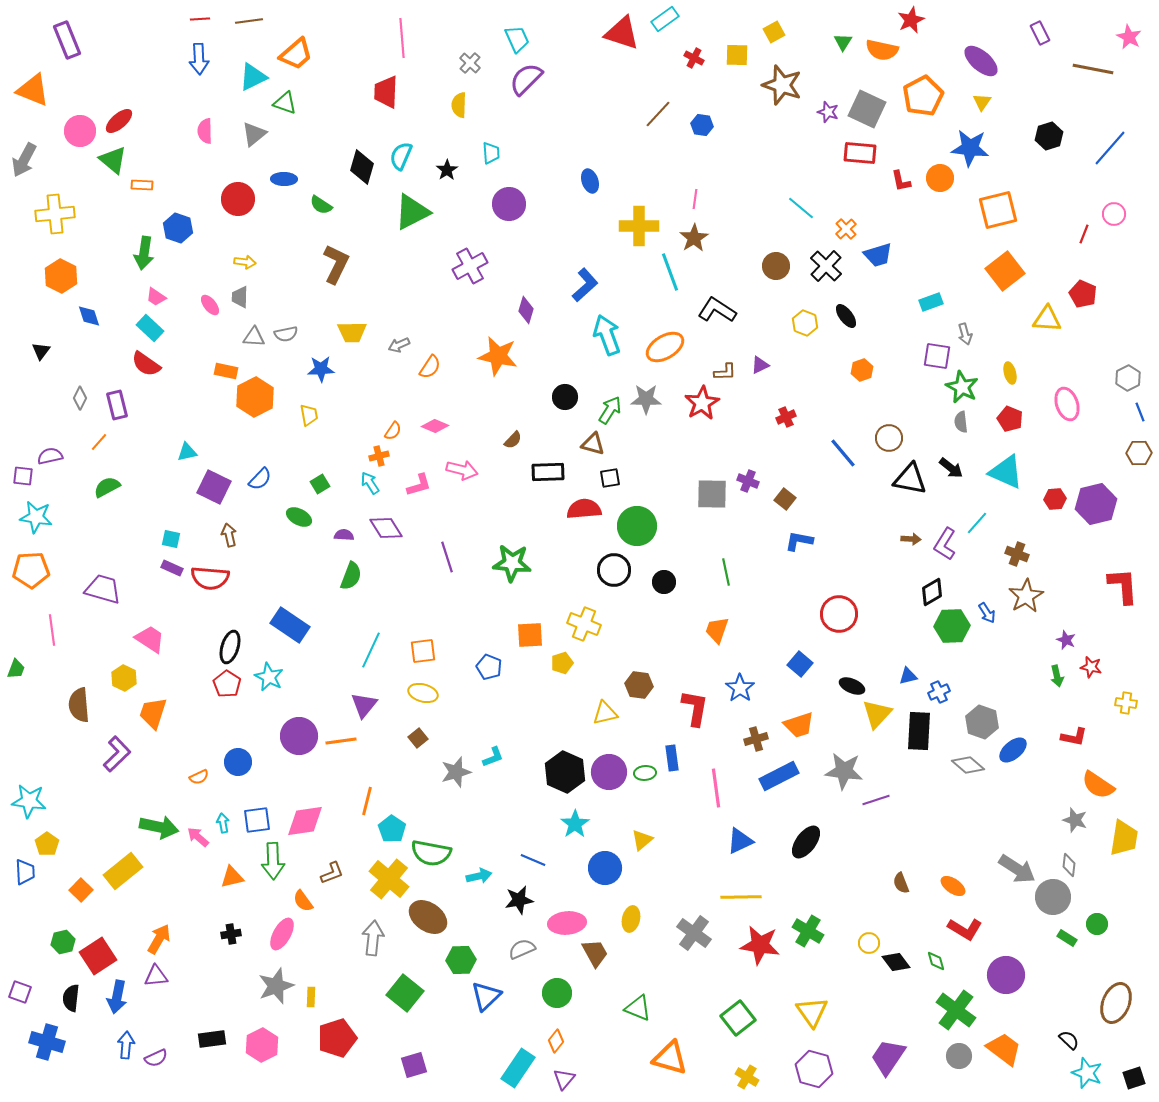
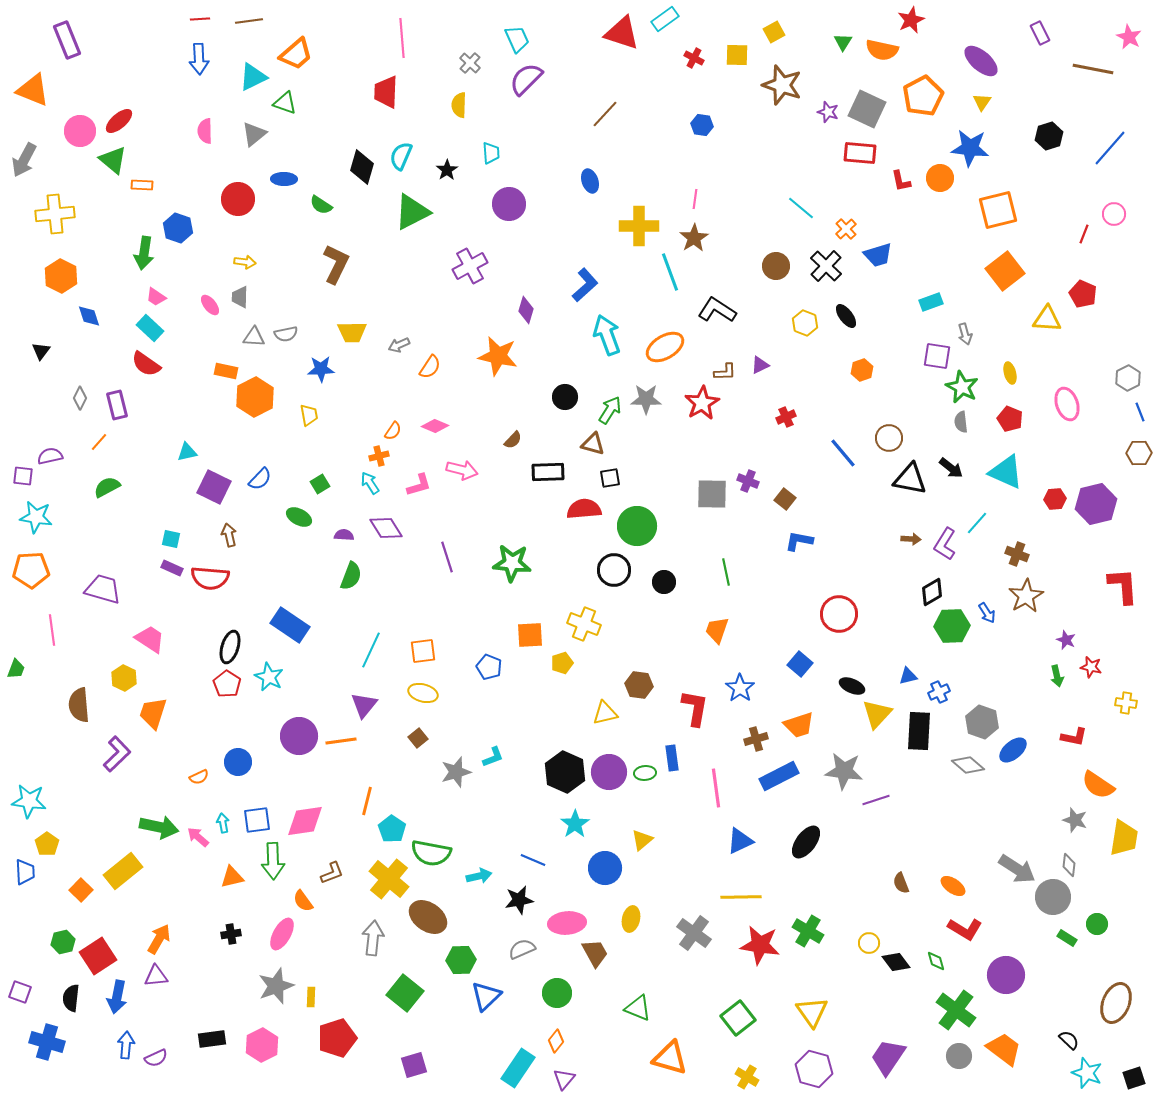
brown line at (658, 114): moved 53 px left
